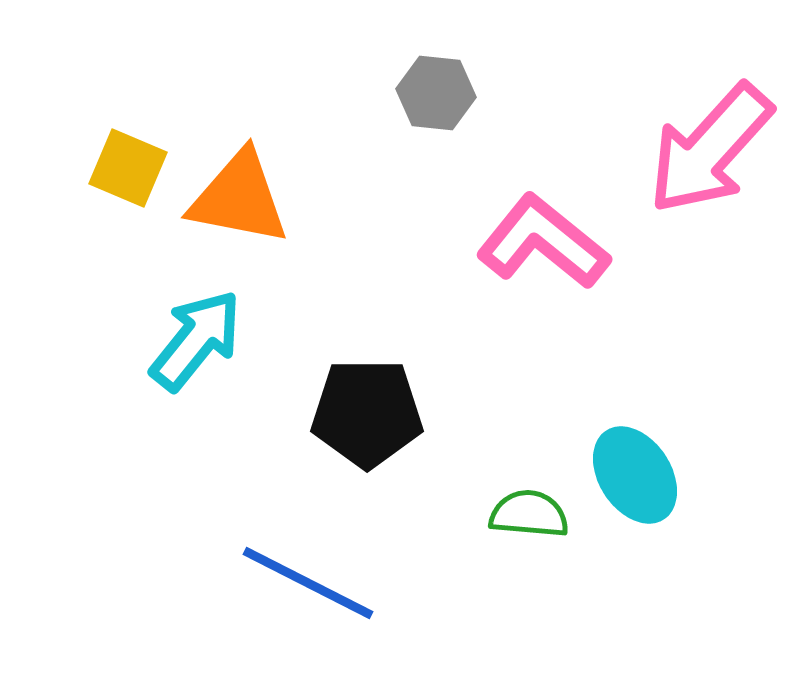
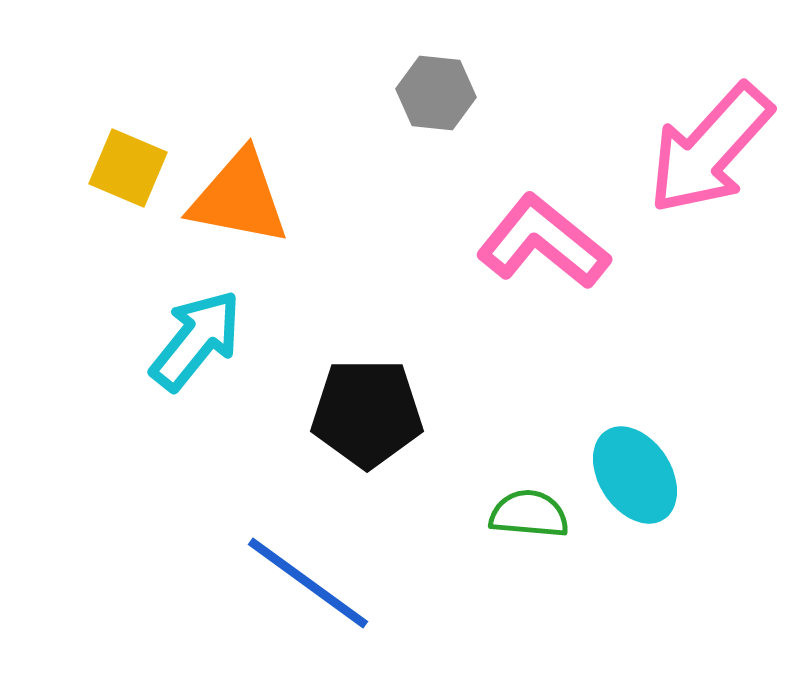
blue line: rotated 9 degrees clockwise
